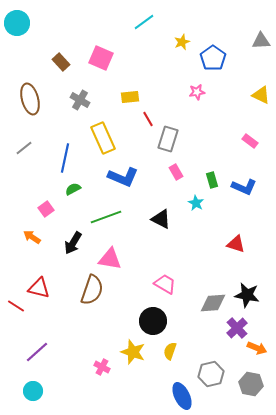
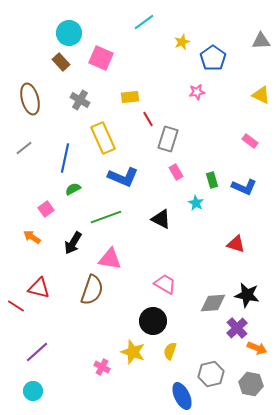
cyan circle at (17, 23): moved 52 px right, 10 px down
